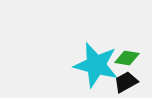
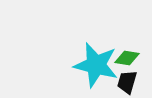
black trapezoid: moved 1 px right; rotated 45 degrees counterclockwise
